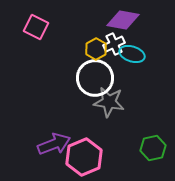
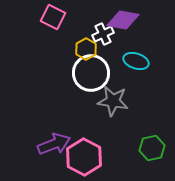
pink square: moved 17 px right, 10 px up
white cross: moved 11 px left, 10 px up
yellow hexagon: moved 10 px left
cyan ellipse: moved 4 px right, 7 px down
white circle: moved 4 px left, 5 px up
gray star: moved 4 px right, 1 px up
green hexagon: moved 1 px left
pink hexagon: rotated 9 degrees counterclockwise
